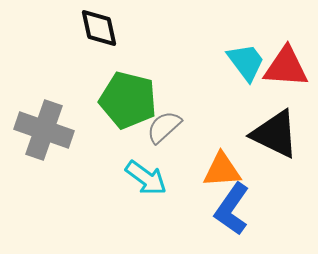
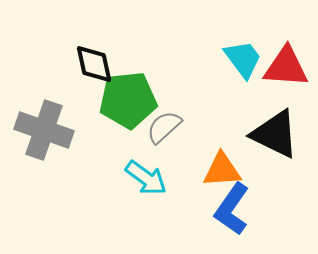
black diamond: moved 5 px left, 36 px down
cyan trapezoid: moved 3 px left, 3 px up
green pentagon: rotated 20 degrees counterclockwise
